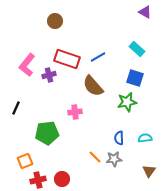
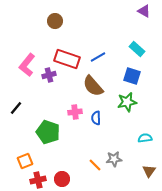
purple triangle: moved 1 px left, 1 px up
blue square: moved 3 px left, 2 px up
black line: rotated 16 degrees clockwise
green pentagon: moved 1 px right, 1 px up; rotated 25 degrees clockwise
blue semicircle: moved 23 px left, 20 px up
orange line: moved 8 px down
